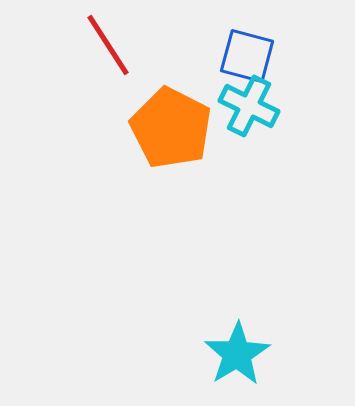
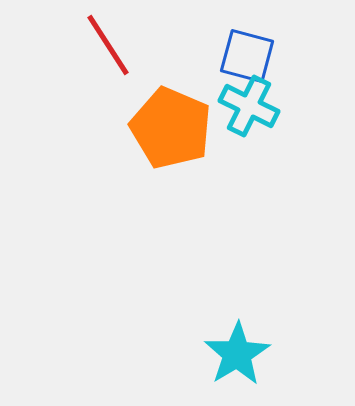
orange pentagon: rotated 4 degrees counterclockwise
